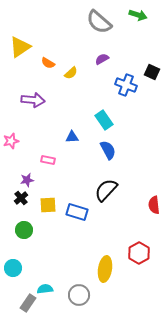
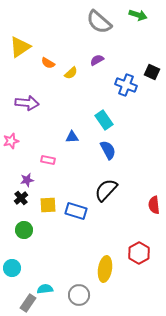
purple semicircle: moved 5 px left, 1 px down
purple arrow: moved 6 px left, 3 px down
blue rectangle: moved 1 px left, 1 px up
cyan circle: moved 1 px left
